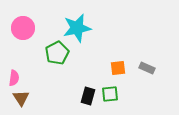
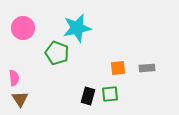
green pentagon: rotated 25 degrees counterclockwise
gray rectangle: rotated 28 degrees counterclockwise
pink semicircle: rotated 14 degrees counterclockwise
brown triangle: moved 1 px left, 1 px down
